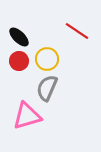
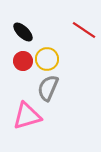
red line: moved 7 px right, 1 px up
black ellipse: moved 4 px right, 5 px up
red circle: moved 4 px right
gray semicircle: moved 1 px right
